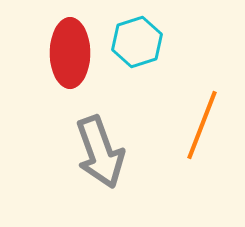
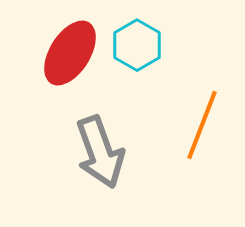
cyan hexagon: moved 3 px down; rotated 12 degrees counterclockwise
red ellipse: rotated 32 degrees clockwise
